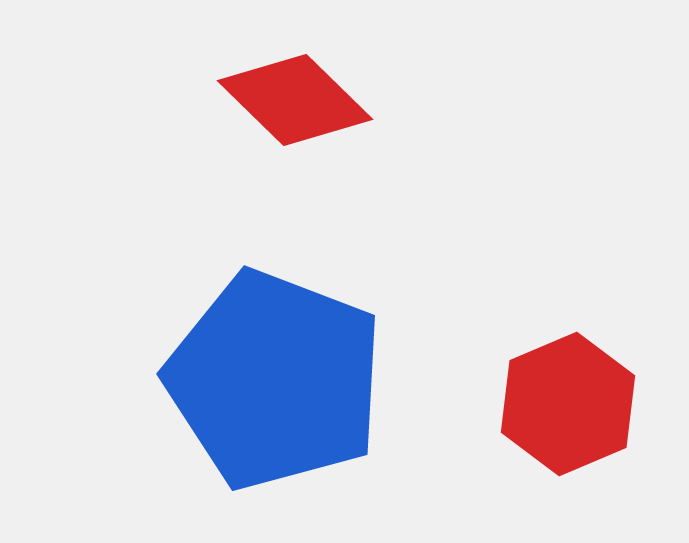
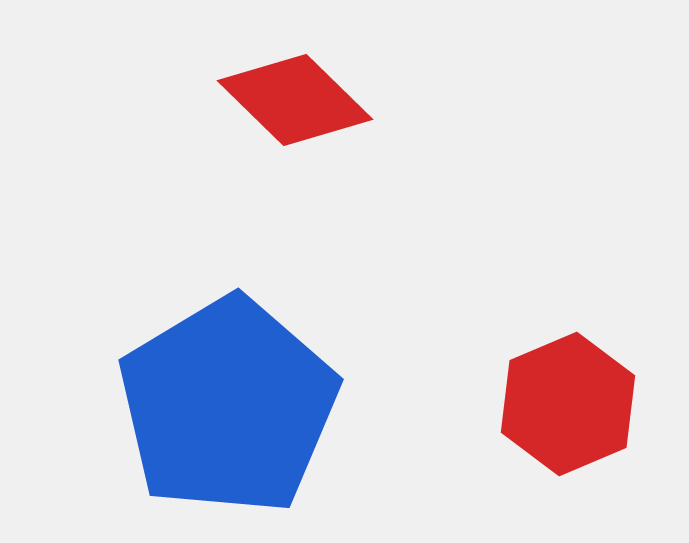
blue pentagon: moved 47 px left, 26 px down; rotated 20 degrees clockwise
